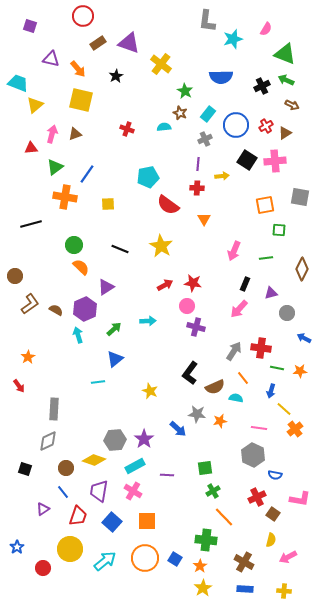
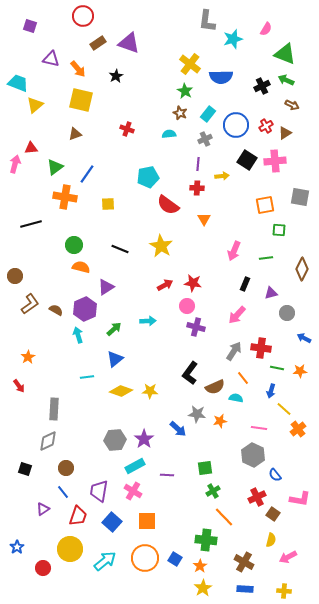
yellow cross at (161, 64): moved 29 px right
cyan semicircle at (164, 127): moved 5 px right, 7 px down
pink arrow at (52, 134): moved 37 px left, 30 px down
orange semicircle at (81, 267): rotated 30 degrees counterclockwise
pink arrow at (239, 309): moved 2 px left, 6 px down
cyan line at (98, 382): moved 11 px left, 5 px up
yellow star at (150, 391): rotated 21 degrees counterclockwise
orange cross at (295, 429): moved 3 px right
yellow diamond at (94, 460): moved 27 px right, 69 px up
blue semicircle at (275, 475): rotated 40 degrees clockwise
